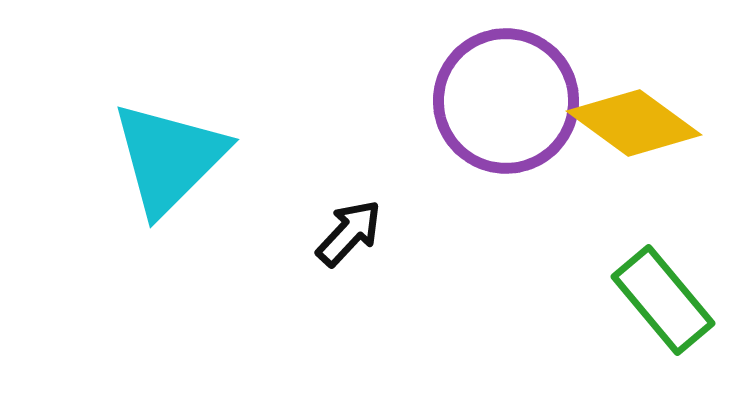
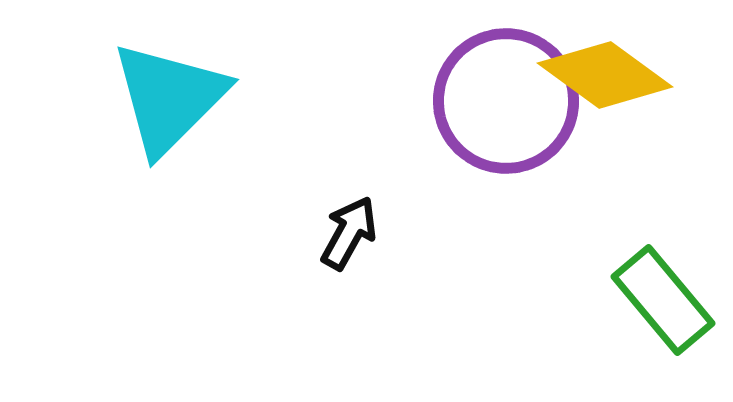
yellow diamond: moved 29 px left, 48 px up
cyan triangle: moved 60 px up
black arrow: rotated 14 degrees counterclockwise
